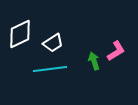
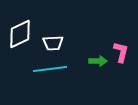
white trapezoid: rotated 30 degrees clockwise
pink L-shape: moved 5 px right, 1 px down; rotated 45 degrees counterclockwise
green arrow: moved 4 px right; rotated 108 degrees clockwise
